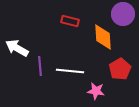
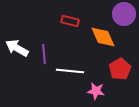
purple circle: moved 1 px right
orange diamond: rotated 20 degrees counterclockwise
purple line: moved 4 px right, 12 px up
